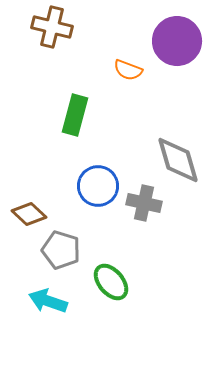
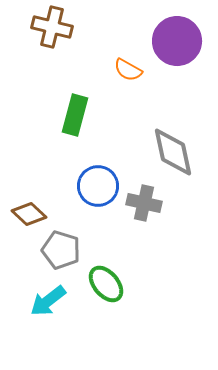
orange semicircle: rotated 8 degrees clockwise
gray diamond: moved 5 px left, 8 px up; rotated 4 degrees clockwise
green ellipse: moved 5 px left, 2 px down
cyan arrow: rotated 57 degrees counterclockwise
